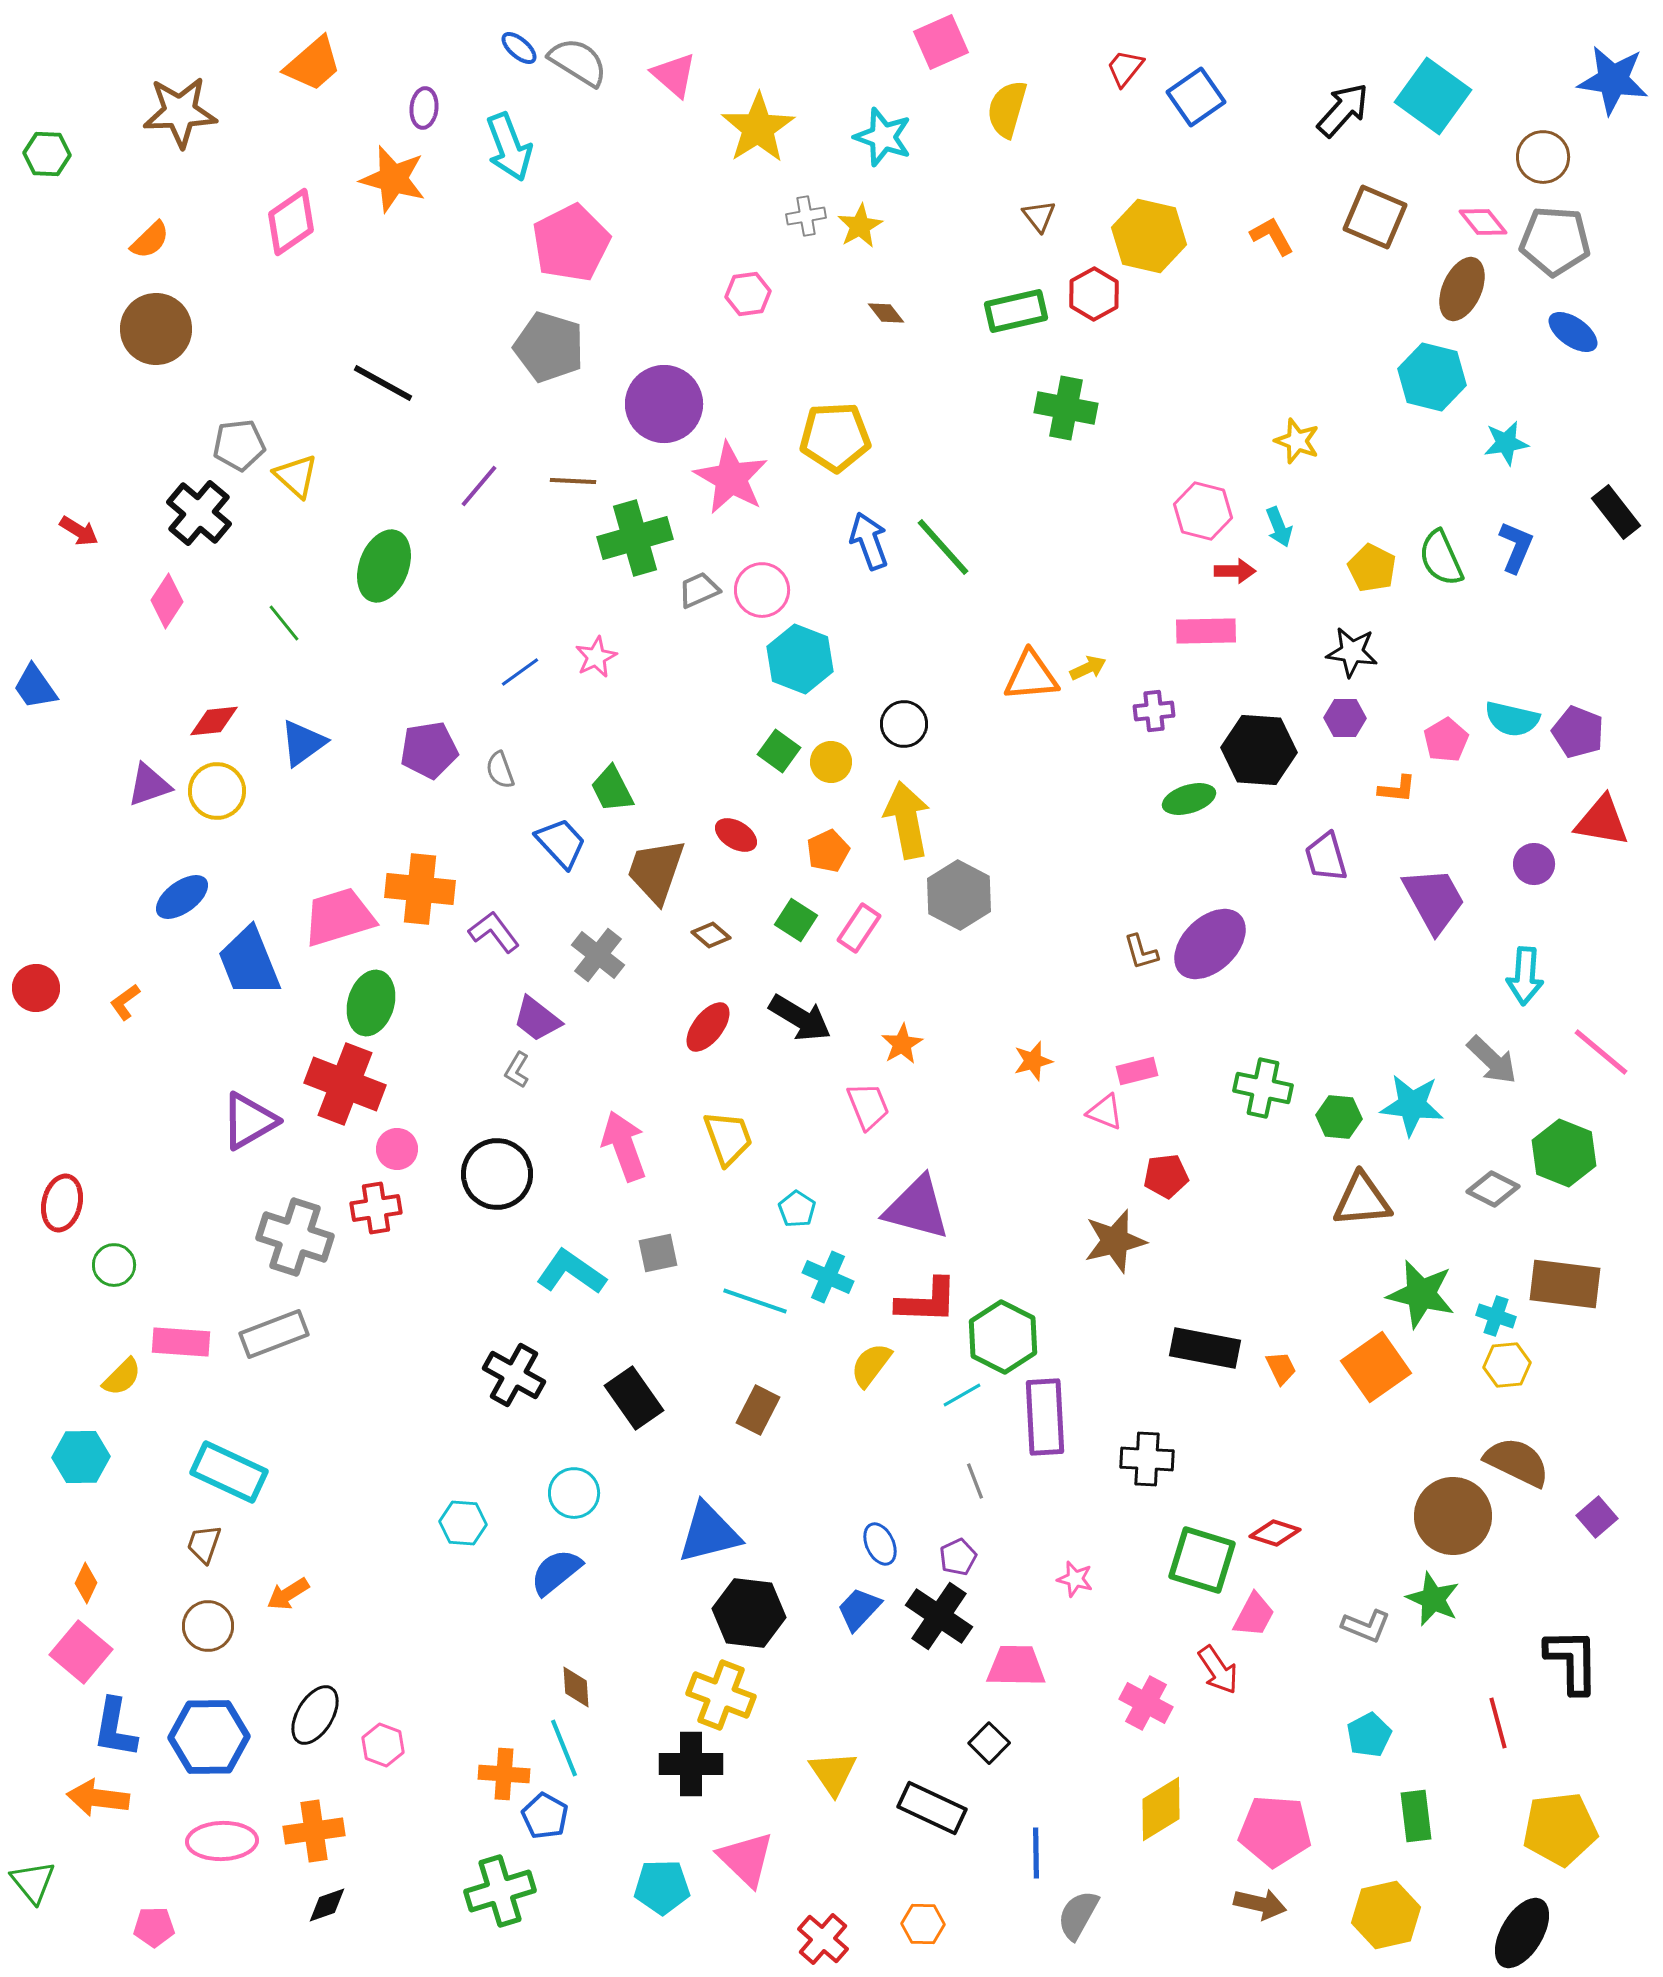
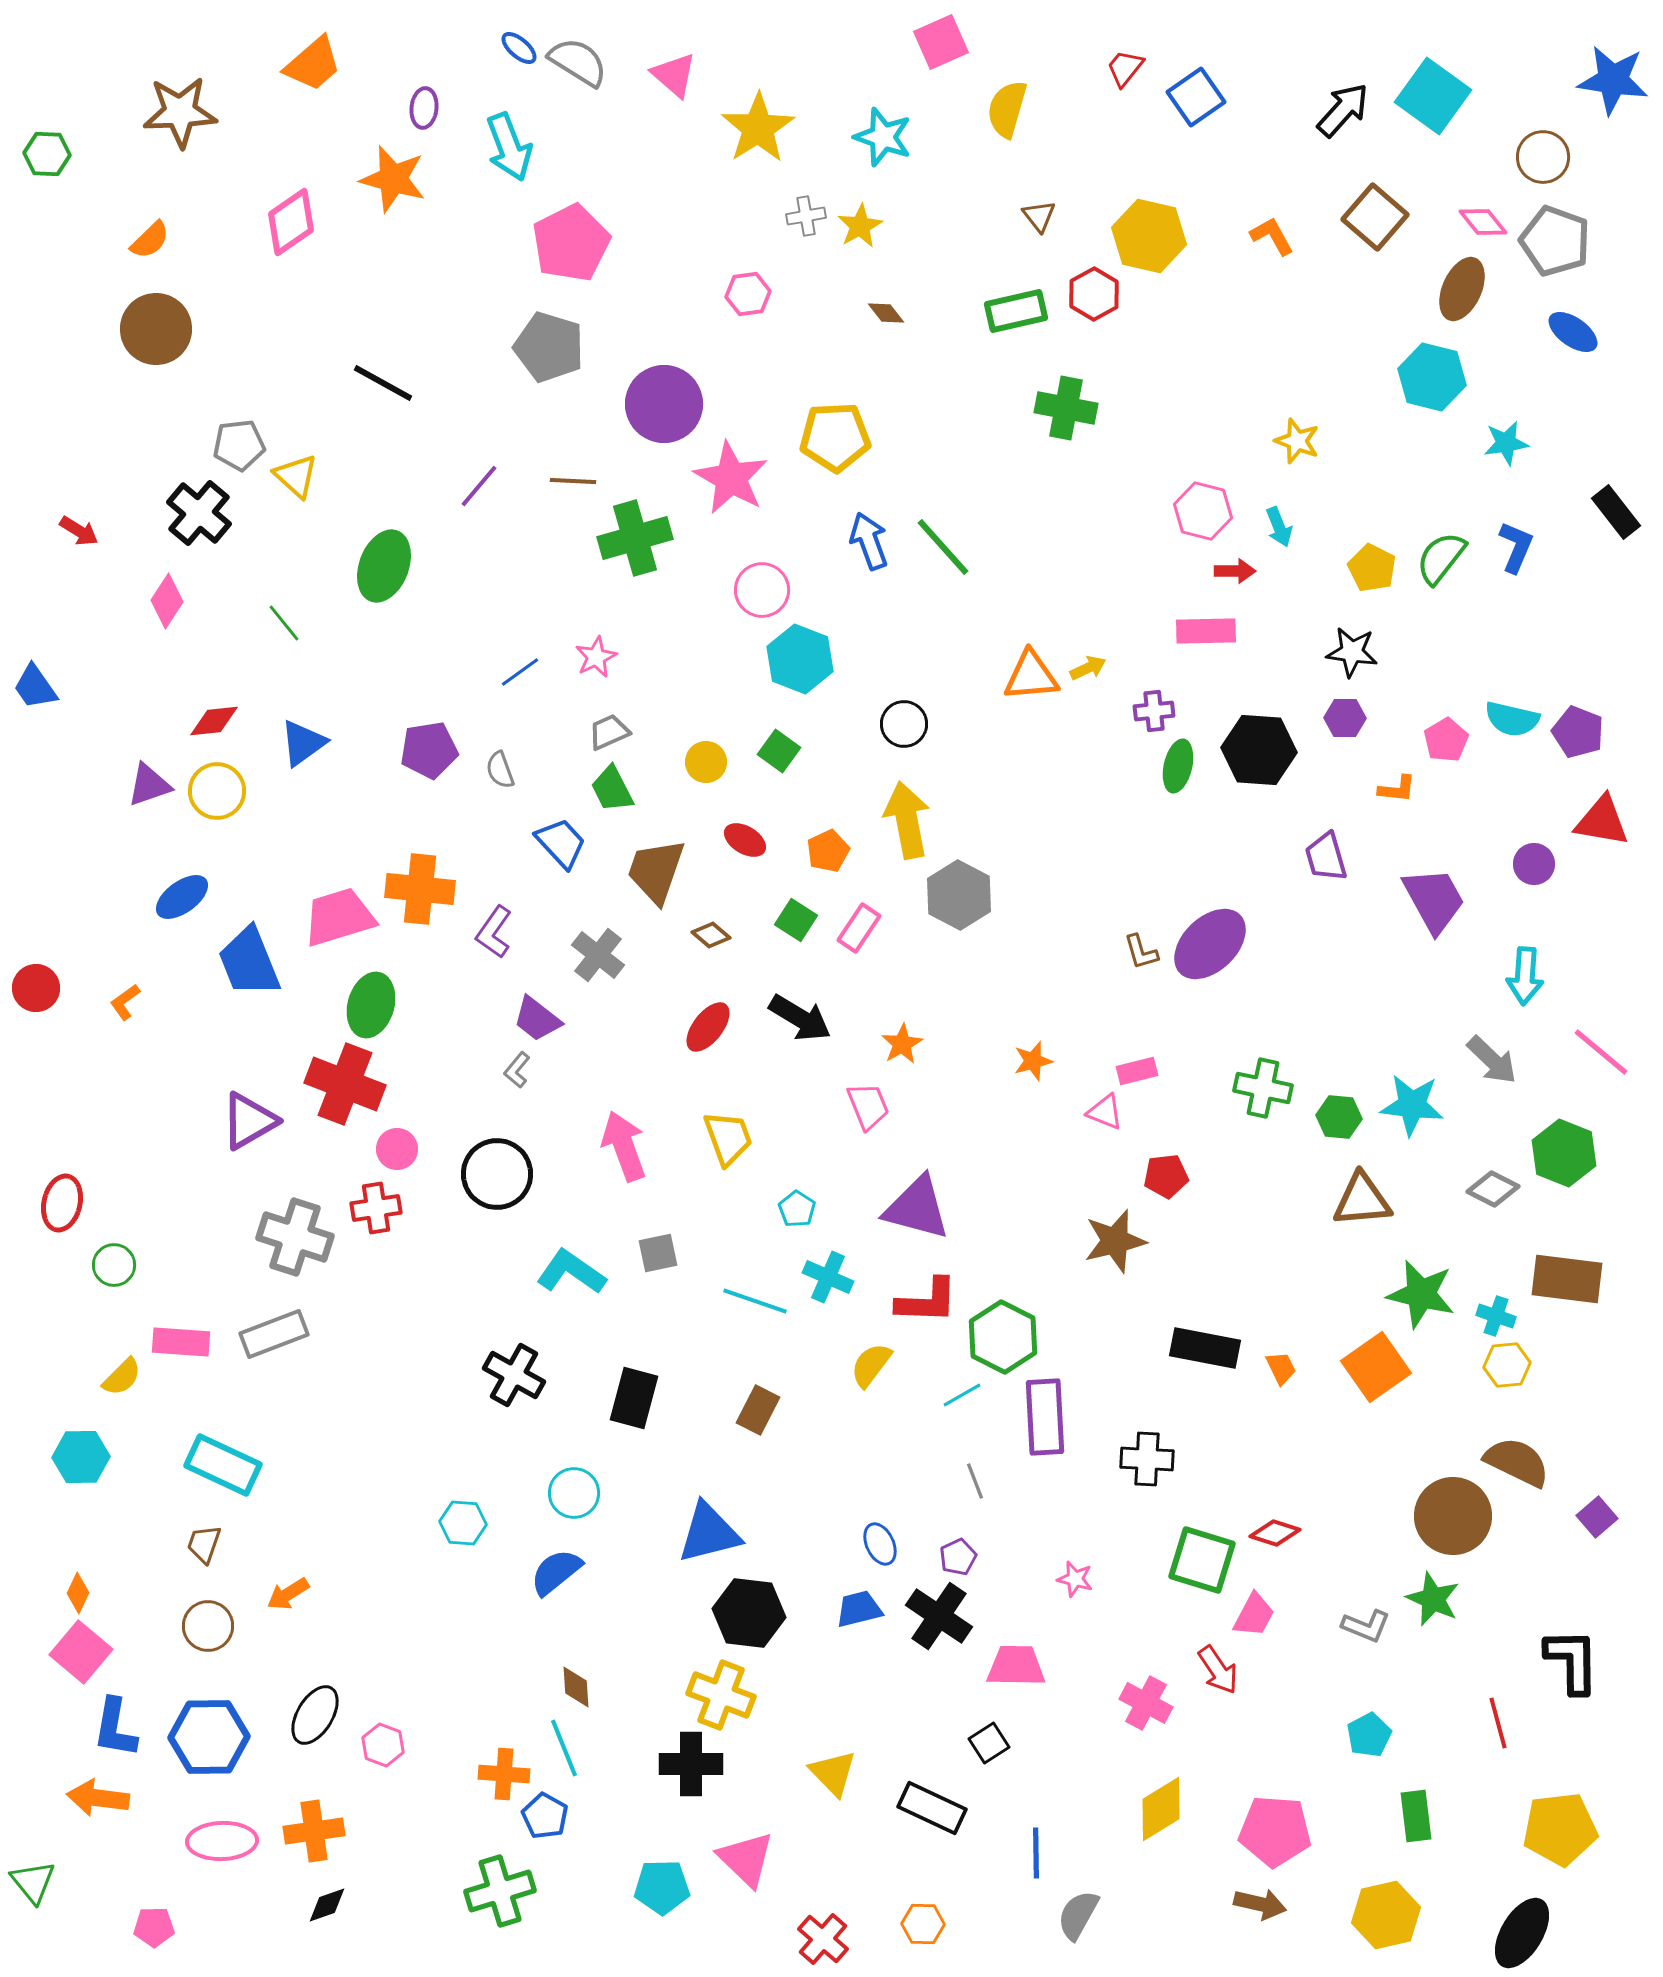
brown square at (1375, 217): rotated 18 degrees clockwise
gray pentagon at (1555, 241): rotated 16 degrees clockwise
green semicircle at (1441, 558): rotated 62 degrees clockwise
gray trapezoid at (699, 590): moved 90 px left, 142 px down
yellow circle at (831, 762): moved 125 px left
green ellipse at (1189, 799): moved 11 px left, 33 px up; rotated 60 degrees counterclockwise
red ellipse at (736, 835): moved 9 px right, 5 px down
purple L-shape at (494, 932): rotated 108 degrees counterclockwise
green ellipse at (371, 1003): moved 2 px down
gray L-shape at (517, 1070): rotated 9 degrees clockwise
brown rectangle at (1565, 1284): moved 2 px right, 5 px up
black rectangle at (634, 1398): rotated 50 degrees clockwise
cyan rectangle at (229, 1472): moved 6 px left, 7 px up
orange diamond at (86, 1583): moved 8 px left, 10 px down
blue trapezoid at (859, 1609): rotated 33 degrees clockwise
black square at (989, 1743): rotated 12 degrees clockwise
yellow triangle at (833, 1773): rotated 10 degrees counterclockwise
